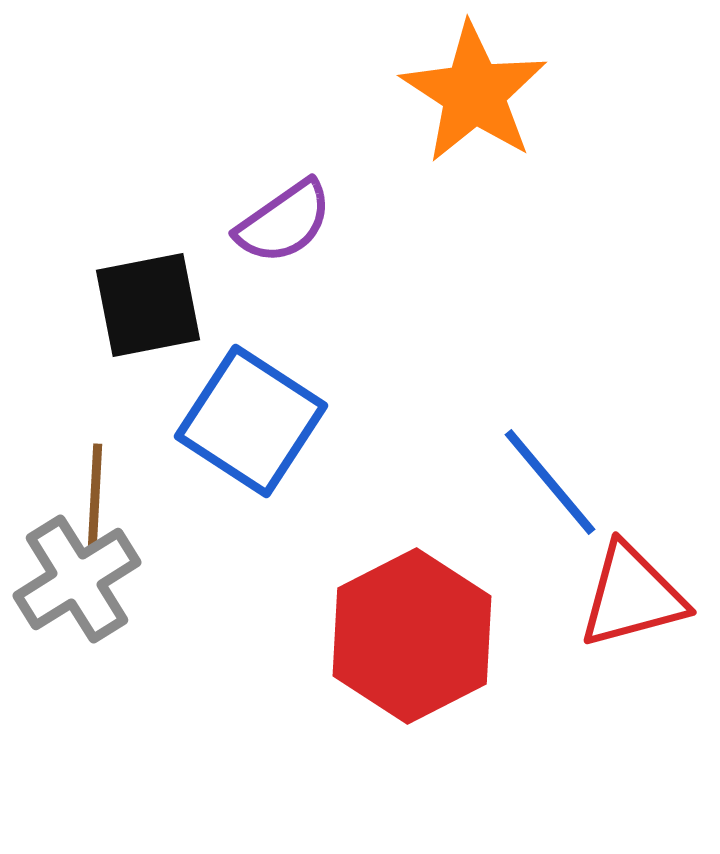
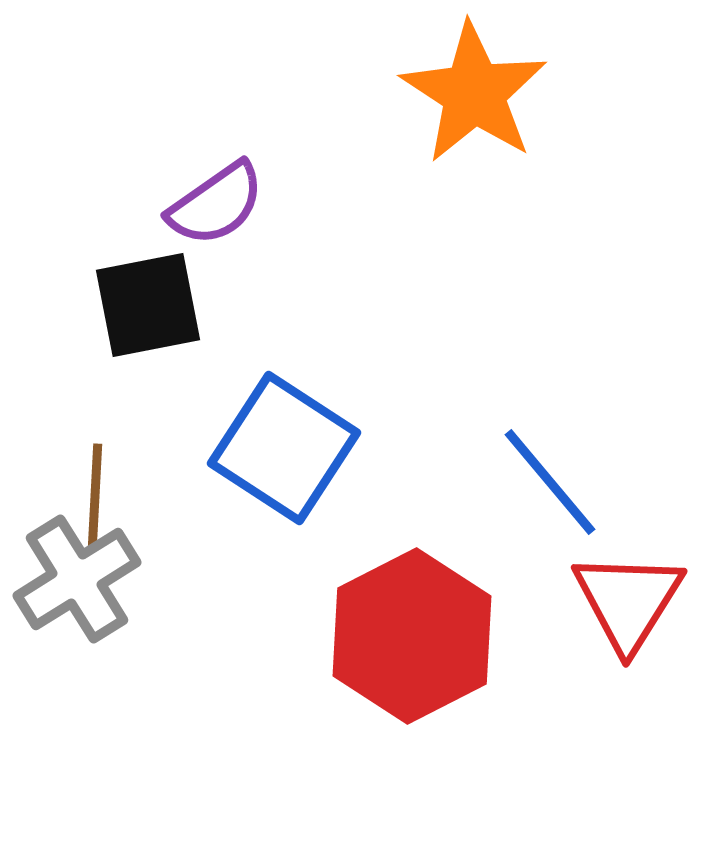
purple semicircle: moved 68 px left, 18 px up
blue square: moved 33 px right, 27 px down
red triangle: moved 4 px left, 5 px down; rotated 43 degrees counterclockwise
